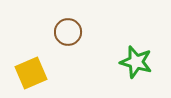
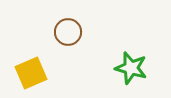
green star: moved 5 px left, 6 px down
